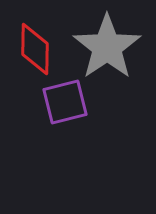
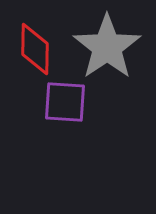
purple square: rotated 18 degrees clockwise
